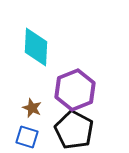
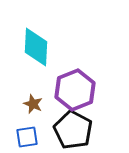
brown star: moved 1 px right, 4 px up
black pentagon: moved 1 px left
blue square: rotated 25 degrees counterclockwise
